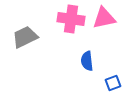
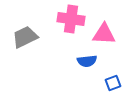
pink triangle: moved 16 px down; rotated 15 degrees clockwise
blue semicircle: rotated 90 degrees counterclockwise
